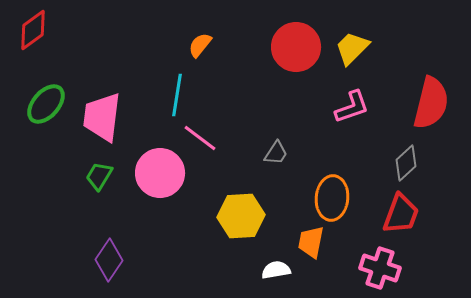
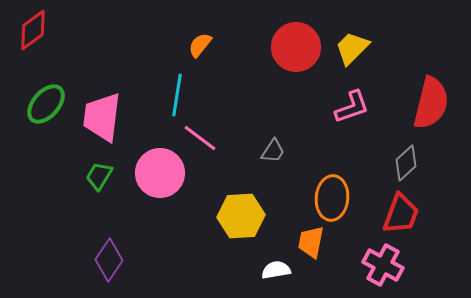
gray trapezoid: moved 3 px left, 2 px up
pink cross: moved 3 px right, 3 px up; rotated 9 degrees clockwise
